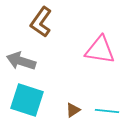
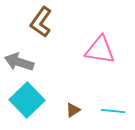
gray arrow: moved 2 px left, 1 px down
cyan square: rotated 28 degrees clockwise
cyan line: moved 6 px right
